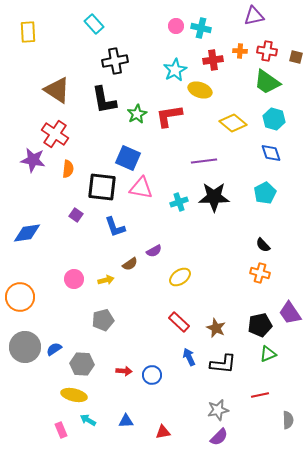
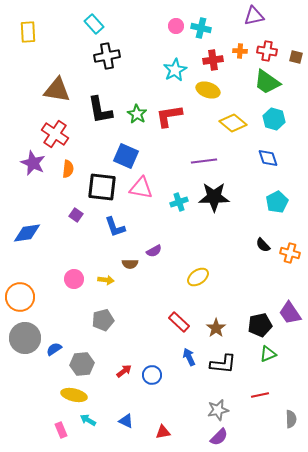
black cross at (115, 61): moved 8 px left, 5 px up
brown triangle at (57, 90): rotated 24 degrees counterclockwise
yellow ellipse at (200, 90): moved 8 px right
black L-shape at (104, 100): moved 4 px left, 10 px down
green star at (137, 114): rotated 12 degrees counterclockwise
blue diamond at (271, 153): moved 3 px left, 5 px down
blue square at (128, 158): moved 2 px left, 2 px up
purple star at (33, 160): moved 3 px down; rotated 15 degrees clockwise
cyan pentagon at (265, 193): moved 12 px right, 9 px down
brown semicircle at (130, 264): rotated 35 degrees clockwise
orange cross at (260, 273): moved 30 px right, 20 px up
yellow ellipse at (180, 277): moved 18 px right
yellow arrow at (106, 280): rotated 21 degrees clockwise
brown star at (216, 328): rotated 12 degrees clockwise
gray circle at (25, 347): moved 9 px up
gray hexagon at (82, 364): rotated 10 degrees counterclockwise
red arrow at (124, 371): rotated 42 degrees counterclockwise
gray semicircle at (288, 420): moved 3 px right, 1 px up
blue triangle at (126, 421): rotated 28 degrees clockwise
